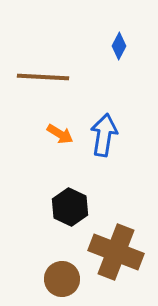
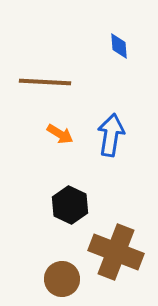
blue diamond: rotated 32 degrees counterclockwise
brown line: moved 2 px right, 5 px down
blue arrow: moved 7 px right
black hexagon: moved 2 px up
